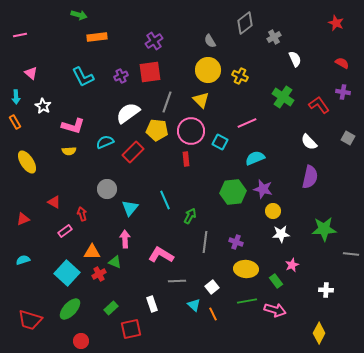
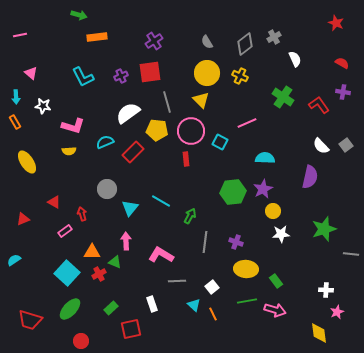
gray diamond at (245, 23): moved 21 px down
gray semicircle at (210, 41): moved 3 px left, 1 px down
yellow circle at (208, 70): moved 1 px left, 3 px down
gray line at (167, 102): rotated 35 degrees counterclockwise
white star at (43, 106): rotated 21 degrees counterclockwise
gray square at (348, 138): moved 2 px left, 7 px down; rotated 24 degrees clockwise
white semicircle at (309, 142): moved 12 px right, 4 px down
cyan semicircle at (255, 158): moved 10 px right; rotated 24 degrees clockwise
purple star at (263, 189): rotated 30 degrees clockwise
cyan line at (165, 200): moved 4 px left, 1 px down; rotated 36 degrees counterclockwise
green star at (324, 229): rotated 15 degrees counterclockwise
pink arrow at (125, 239): moved 1 px right, 2 px down
cyan semicircle at (23, 260): moved 9 px left; rotated 16 degrees counterclockwise
pink star at (292, 265): moved 45 px right, 47 px down
yellow diamond at (319, 333): rotated 35 degrees counterclockwise
